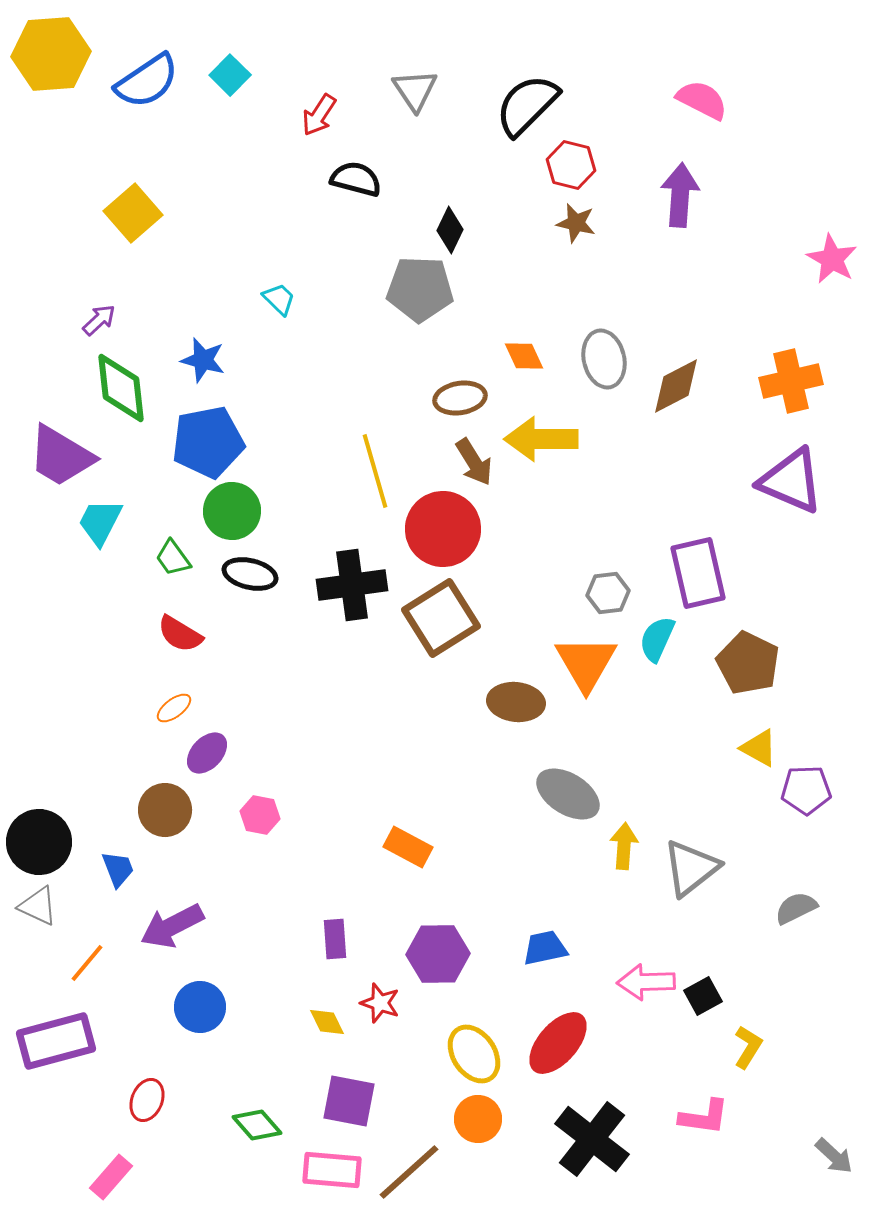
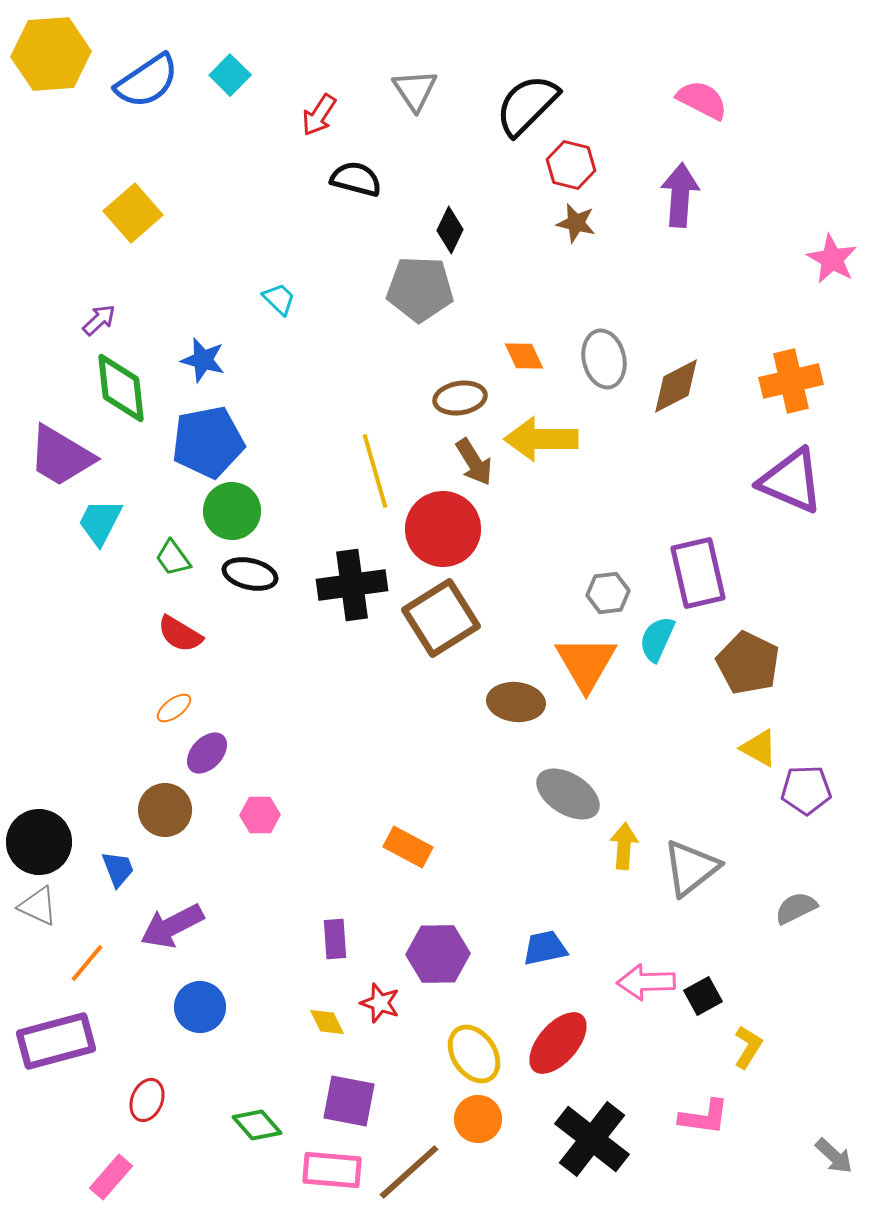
pink hexagon at (260, 815): rotated 12 degrees counterclockwise
